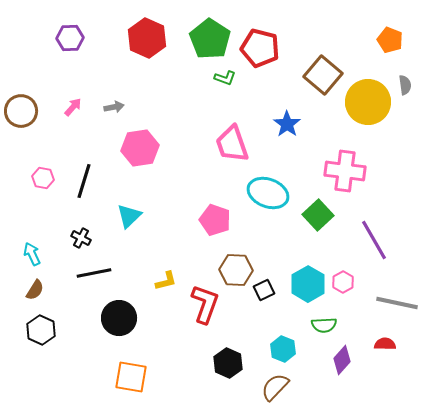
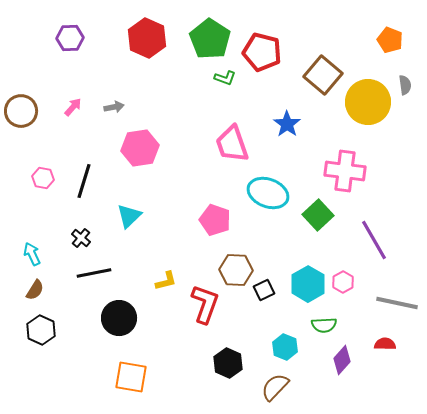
red pentagon at (260, 48): moved 2 px right, 4 px down
black cross at (81, 238): rotated 12 degrees clockwise
cyan hexagon at (283, 349): moved 2 px right, 2 px up
